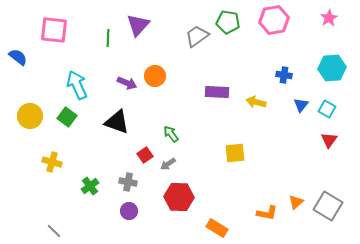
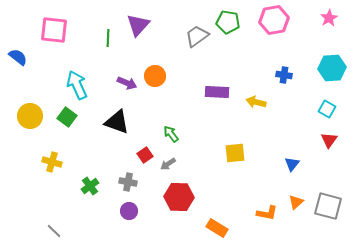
blue triangle: moved 9 px left, 59 px down
gray square: rotated 16 degrees counterclockwise
